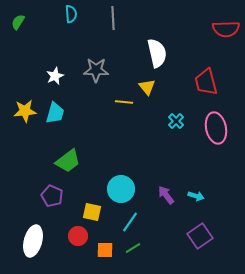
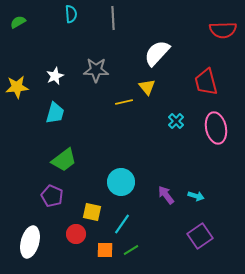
green semicircle: rotated 28 degrees clockwise
red semicircle: moved 3 px left, 1 px down
white semicircle: rotated 124 degrees counterclockwise
yellow line: rotated 18 degrees counterclockwise
yellow star: moved 8 px left, 24 px up
green trapezoid: moved 4 px left, 1 px up
cyan circle: moved 7 px up
cyan line: moved 8 px left, 2 px down
red circle: moved 2 px left, 2 px up
white ellipse: moved 3 px left, 1 px down
green line: moved 2 px left, 2 px down
